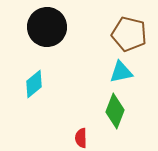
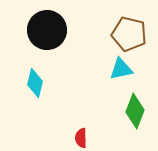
black circle: moved 3 px down
cyan triangle: moved 3 px up
cyan diamond: moved 1 px right, 1 px up; rotated 36 degrees counterclockwise
green diamond: moved 20 px right
